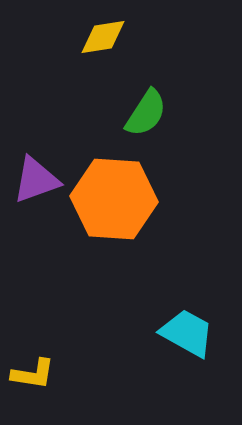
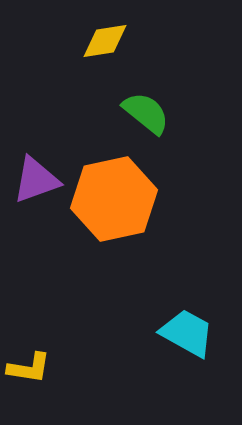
yellow diamond: moved 2 px right, 4 px down
green semicircle: rotated 84 degrees counterclockwise
orange hexagon: rotated 16 degrees counterclockwise
yellow L-shape: moved 4 px left, 6 px up
